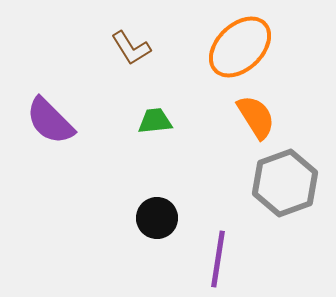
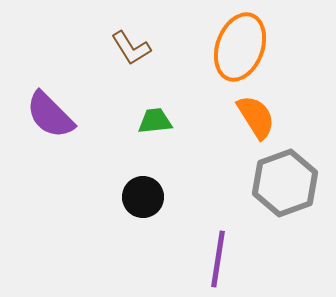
orange ellipse: rotated 26 degrees counterclockwise
purple semicircle: moved 6 px up
black circle: moved 14 px left, 21 px up
